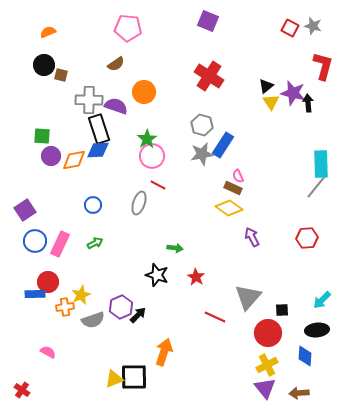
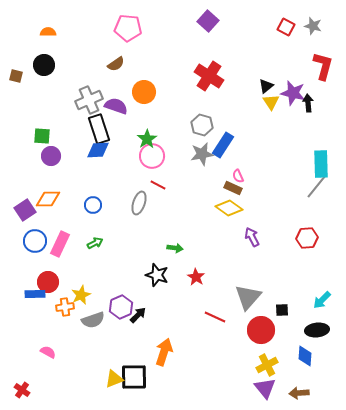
purple square at (208, 21): rotated 20 degrees clockwise
red square at (290, 28): moved 4 px left, 1 px up
orange semicircle at (48, 32): rotated 21 degrees clockwise
brown square at (61, 75): moved 45 px left, 1 px down
gray cross at (89, 100): rotated 24 degrees counterclockwise
orange diamond at (74, 160): moved 26 px left, 39 px down; rotated 10 degrees clockwise
red circle at (268, 333): moved 7 px left, 3 px up
